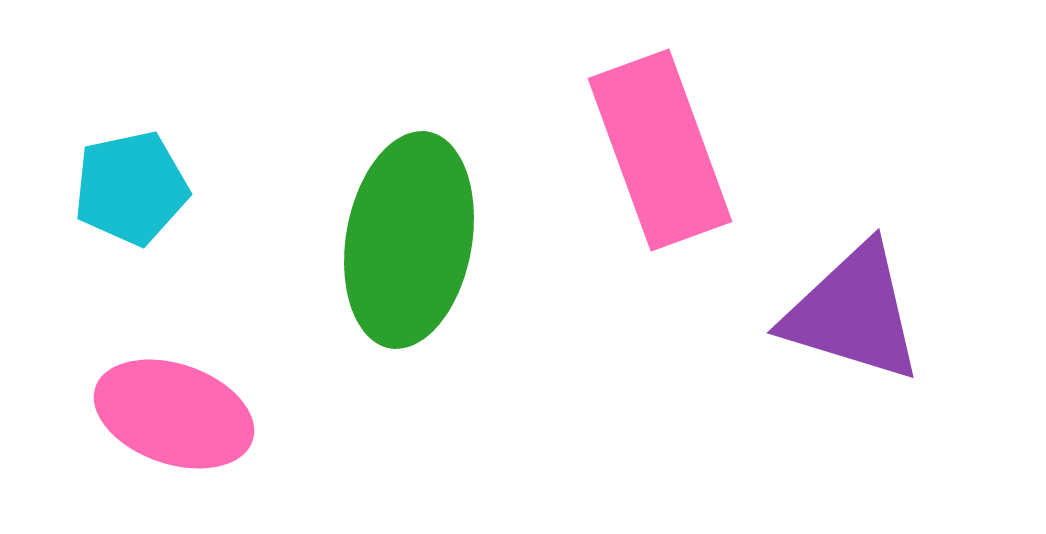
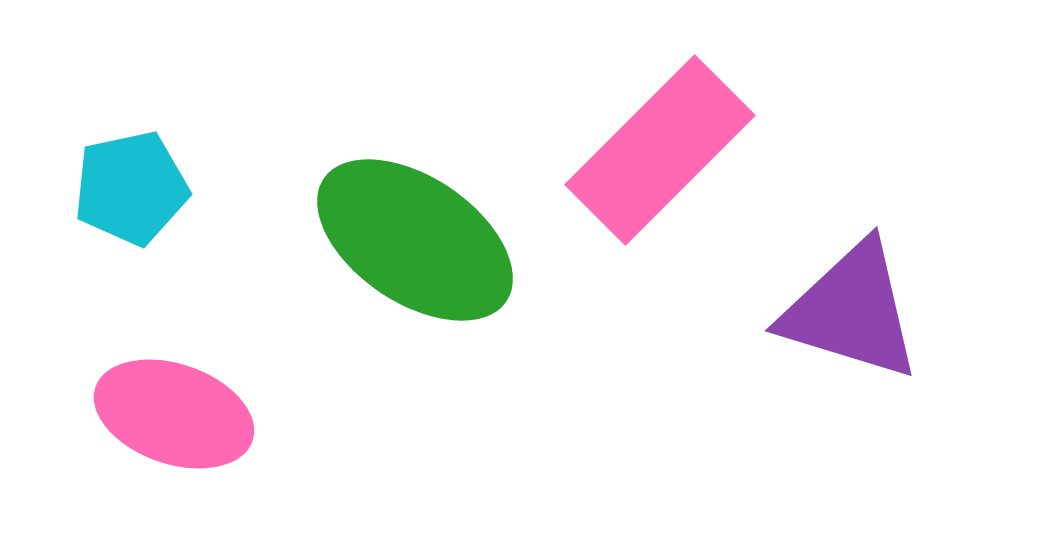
pink rectangle: rotated 65 degrees clockwise
green ellipse: moved 6 px right; rotated 66 degrees counterclockwise
purple triangle: moved 2 px left, 2 px up
